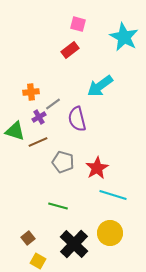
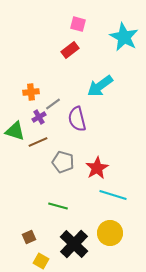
brown square: moved 1 px right, 1 px up; rotated 16 degrees clockwise
yellow square: moved 3 px right
